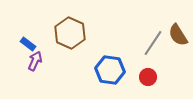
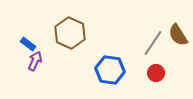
red circle: moved 8 px right, 4 px up
